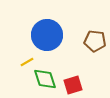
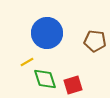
blue circle: moved 2 px up
